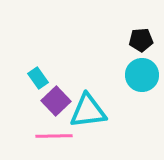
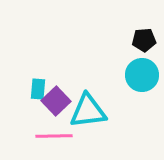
black pentagon: moved 3 px right
cyan rectangle: moved 11 px down; rotated 40 degrees clockwise
